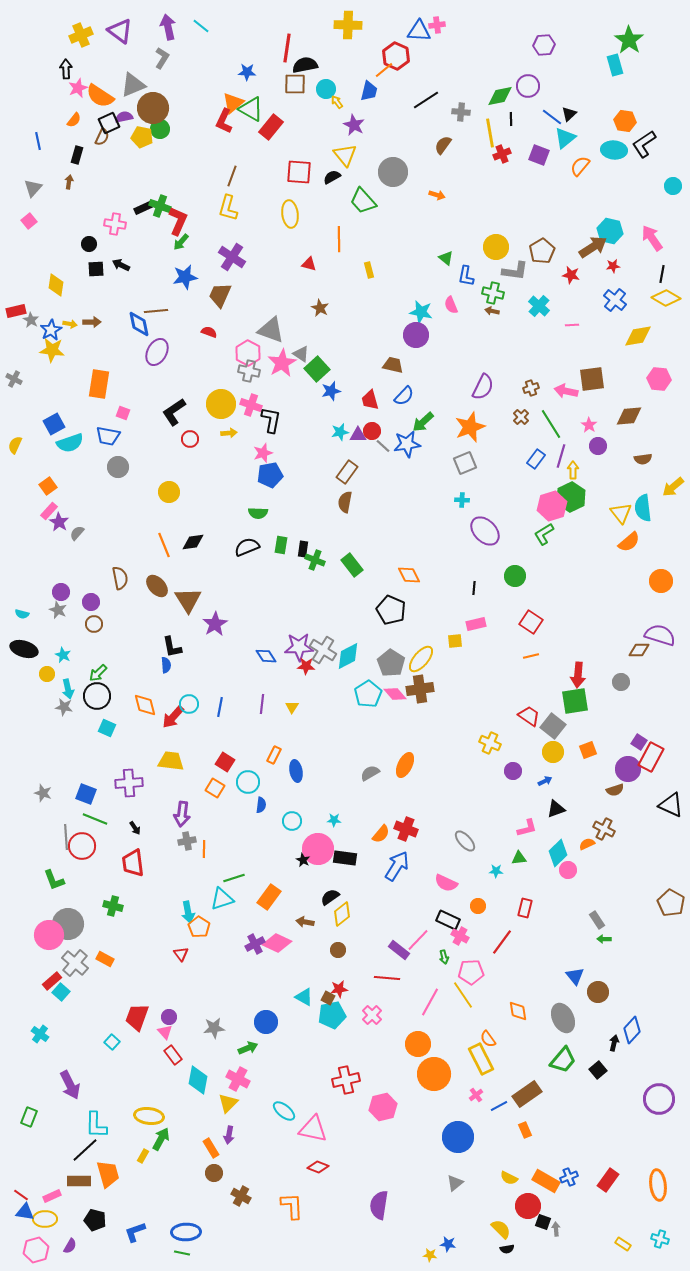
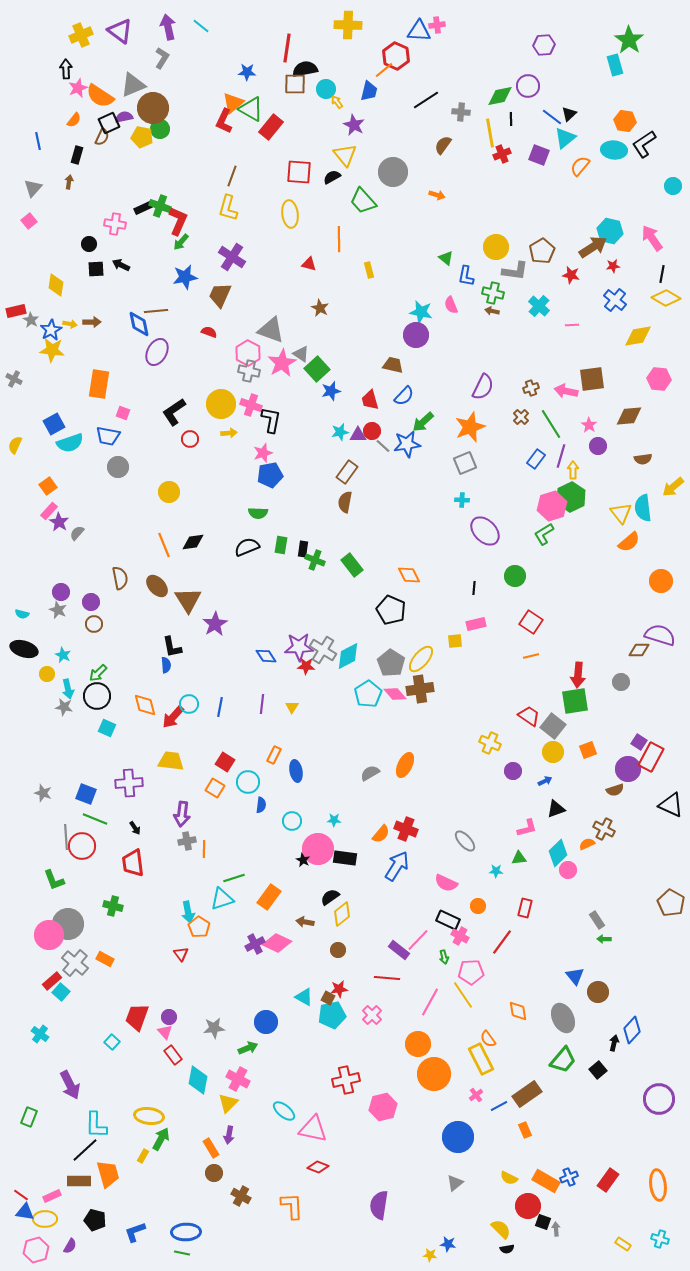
black semicircle at (305, 65): moved 4 px down
